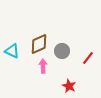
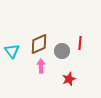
cyan triangle: rotated 28 degrees clockwise
red line: moved 8 px left, 15 px up; rotated 32 degrees counterclockwise
pink arrow: moved 2 px left
red star: moved 7 px up; rotated 24 degrees clockwise
